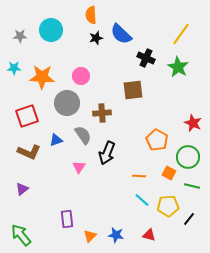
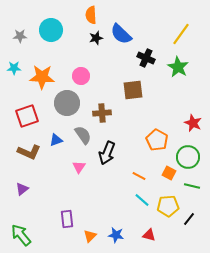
orange line: rotated 24 degrees clockwise
